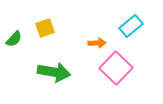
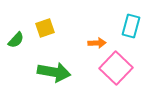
cyan rectangle: rotated 35 degrees counterclockwise
green semicircle: moved 2 px right, 1 px down
